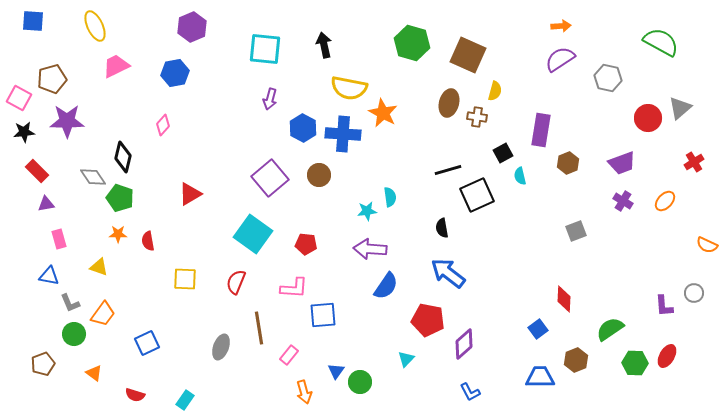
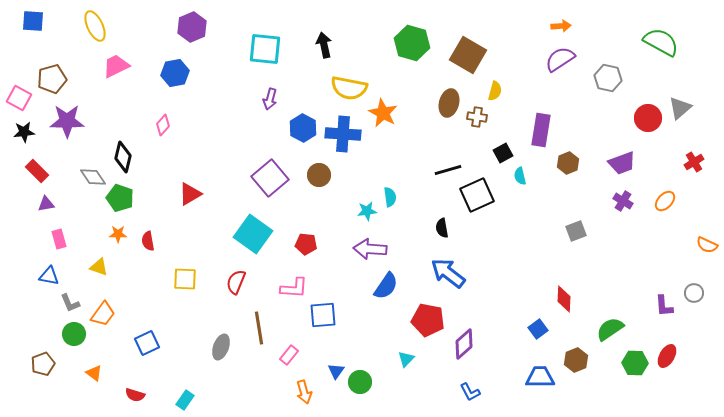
brown square at (468, 55): rotated 6 degrees clockwise
